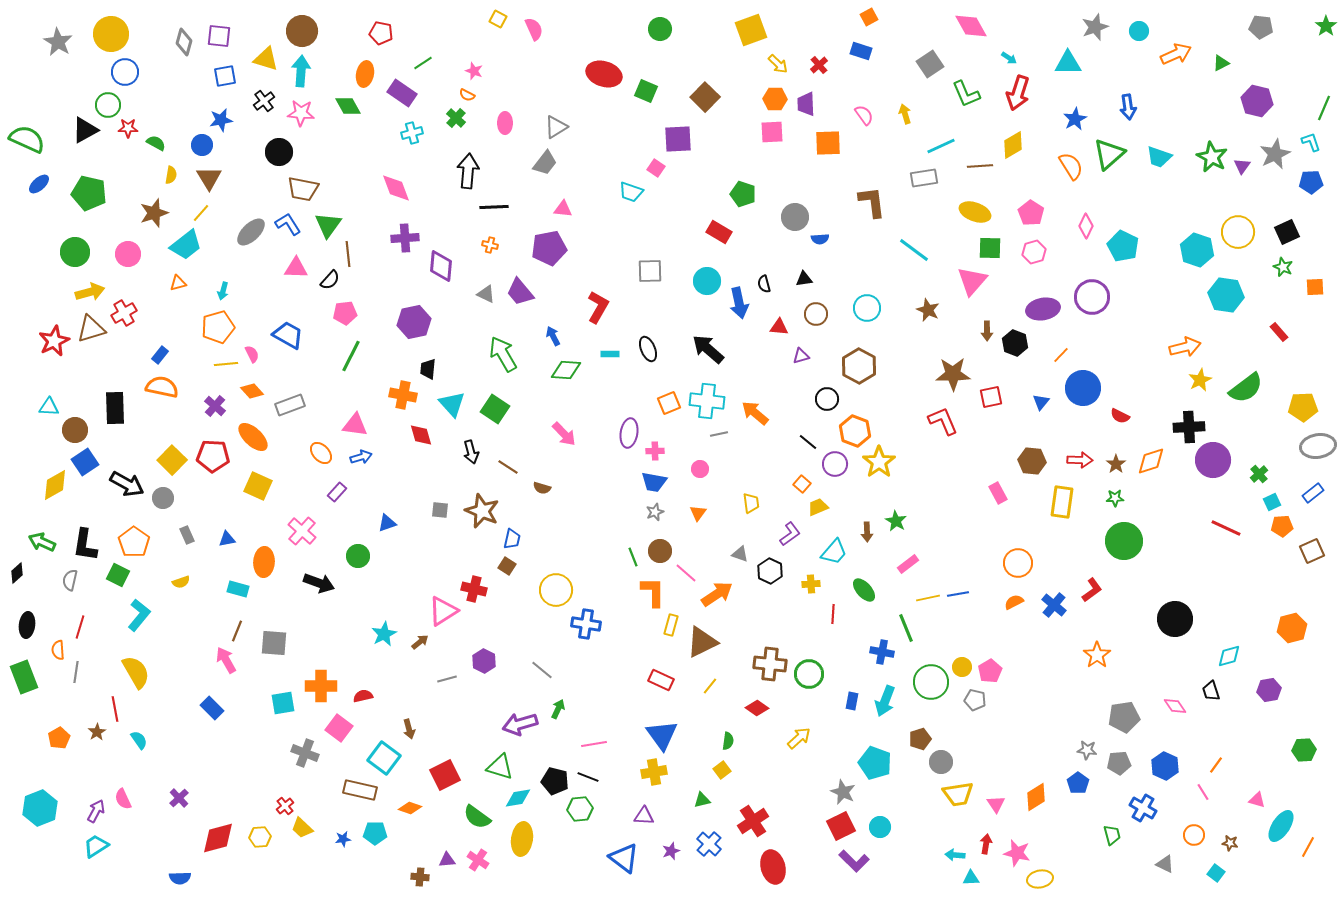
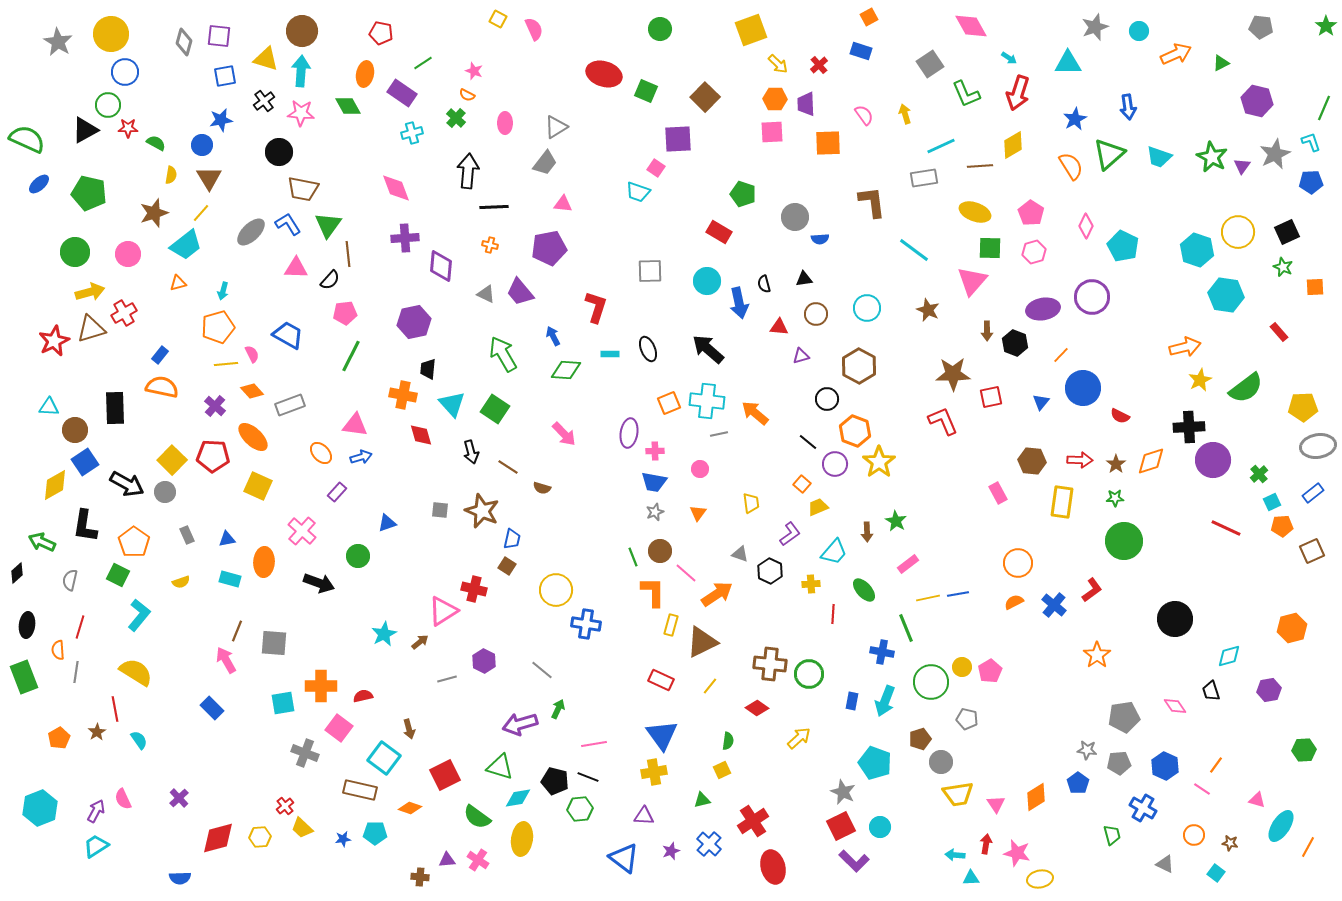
cyan trapezoid at (631, 192): moved 7 px right
pink triangle at (563, 209): moved 5 px up
red L-shape at (598, 307): moved 2 px left; rotated 12 degrees counterclockwise
gray circle at (163, 498): moved 2 px right, 6 px up
black L-shape at (85, 545): moved 19 px up
cyan rectangle at (238, 589): moved 8 px left, 10 px up
yellow semicircle at (136, 672): rotated 28 degrees counterclockwise
gray pentagon at (975, 700): moved 8 px left, 19 px down
yellow square at (722, 770): rotated 12 degrees clockwise
pink line at (1203, 792): moved 1 px left, 3 px up; rotated 24 degrees counterclockwise
